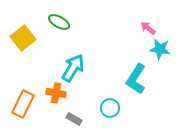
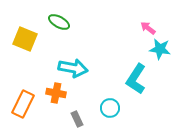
yellow square: moved 2 px right, 1 px down; rotated 30 degrees counterclockwise
cyan arrow: rotated 68 degrees clockwise
gray rectangle: moved 3 px right; rotated 35 degrees clockwise
